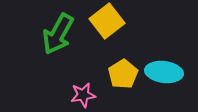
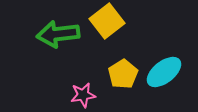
green arrow: rotated 54 degrees clockwise
cyan ellipse: rotated 45 degrees counterclockwise
